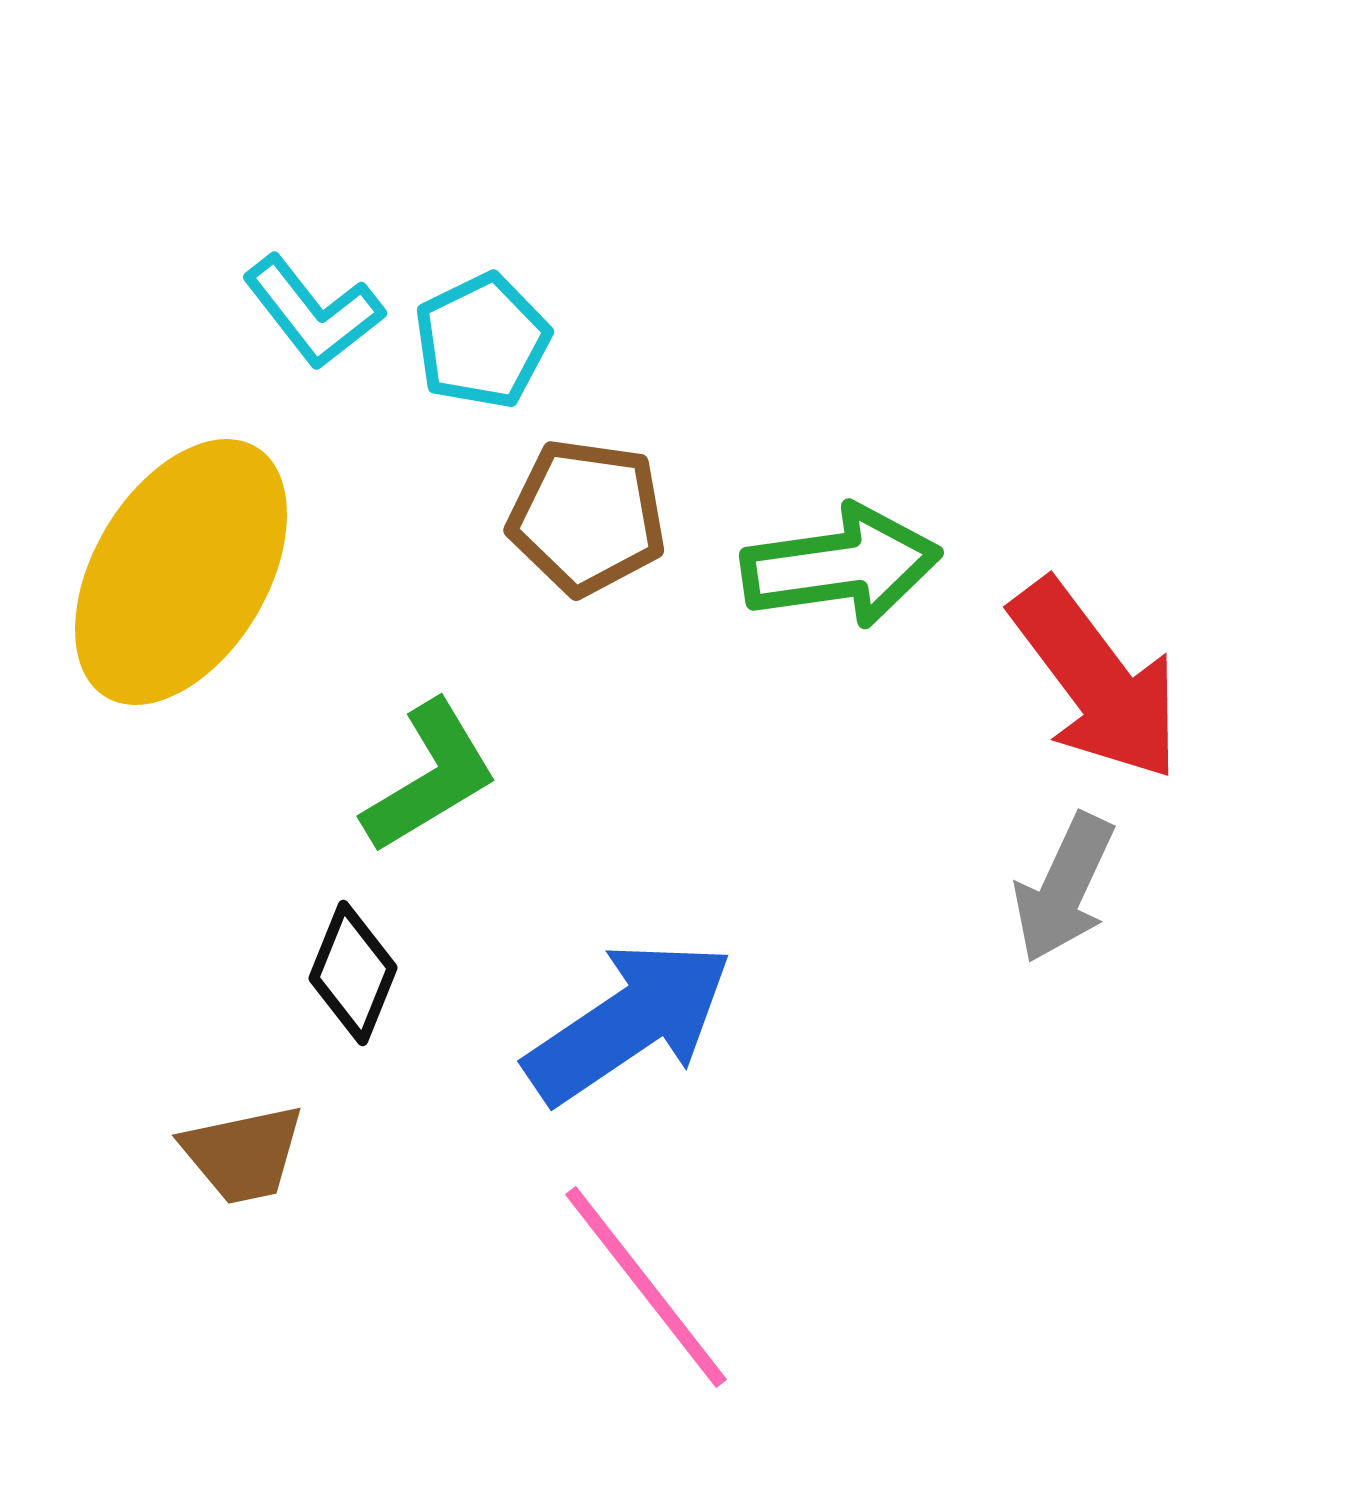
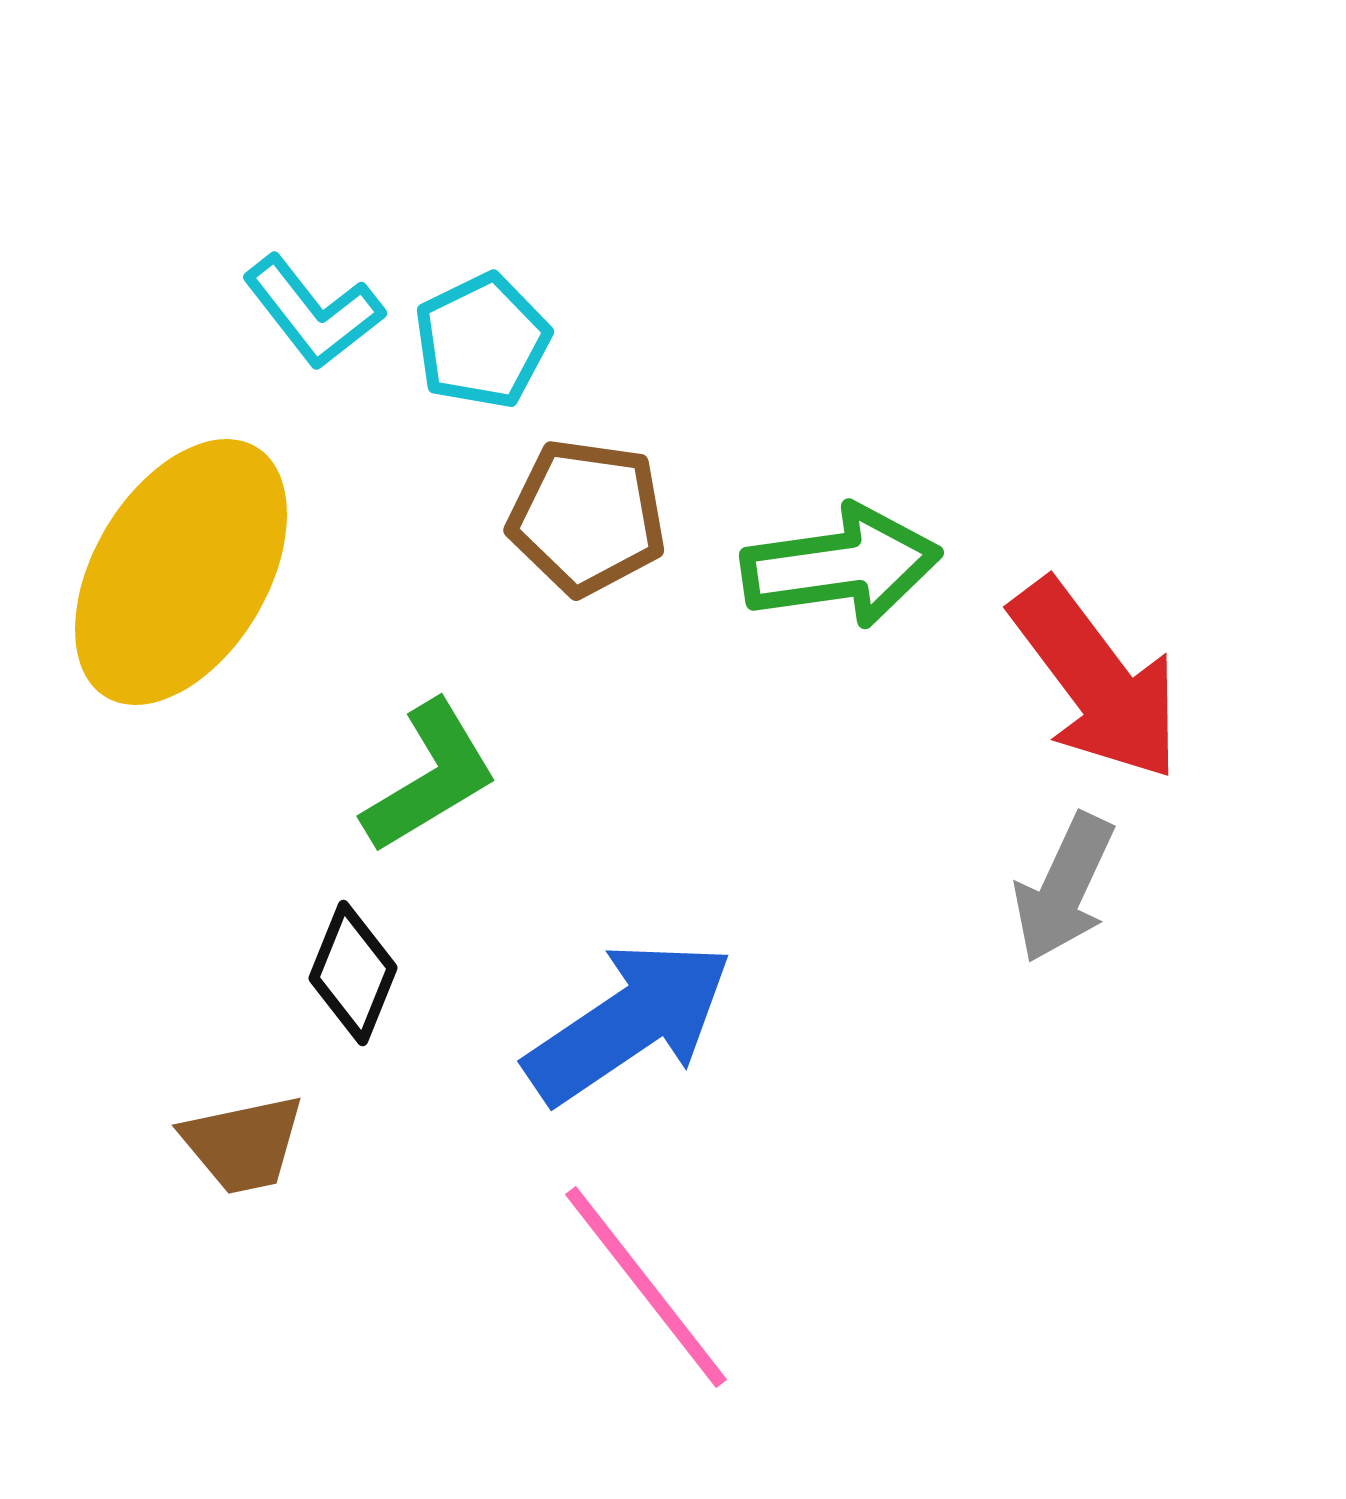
brown trapezoid: moved 10 px up
